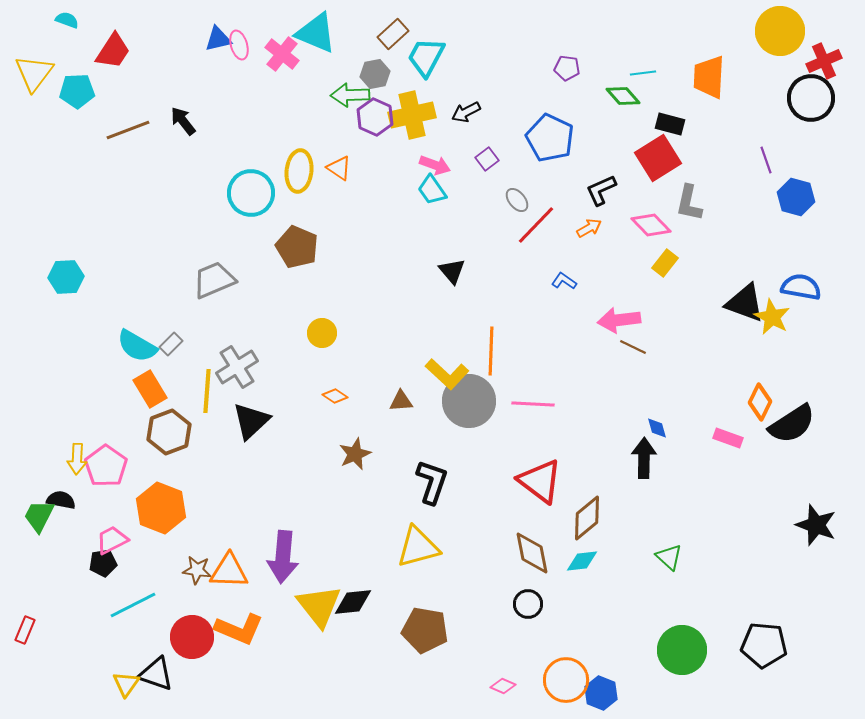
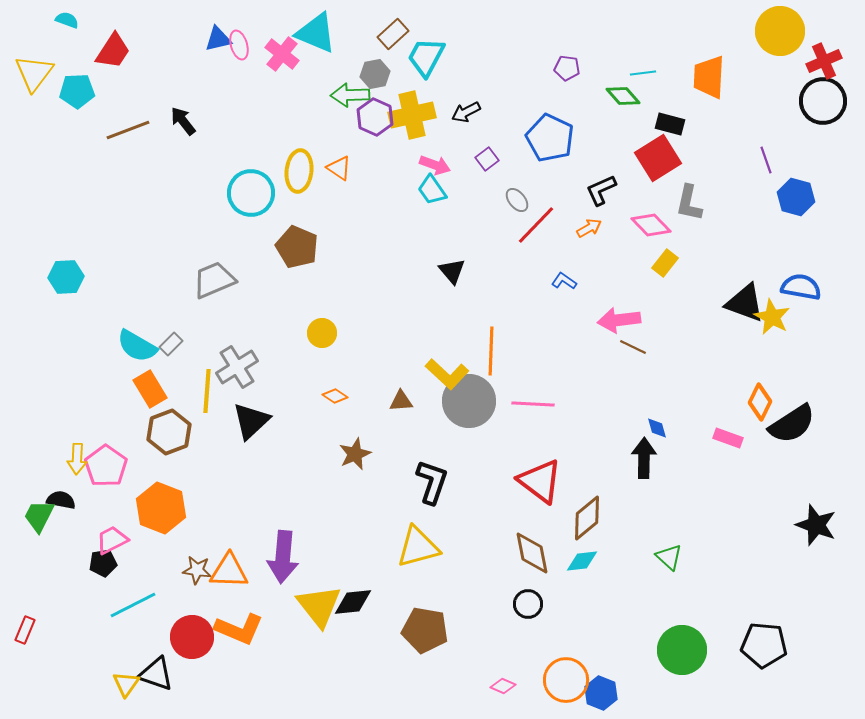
black circle at (811, 98): moved 12 px right, 3 px down
